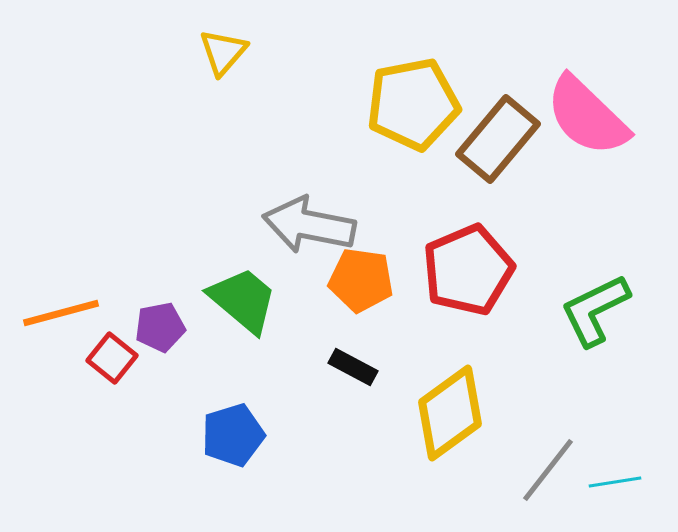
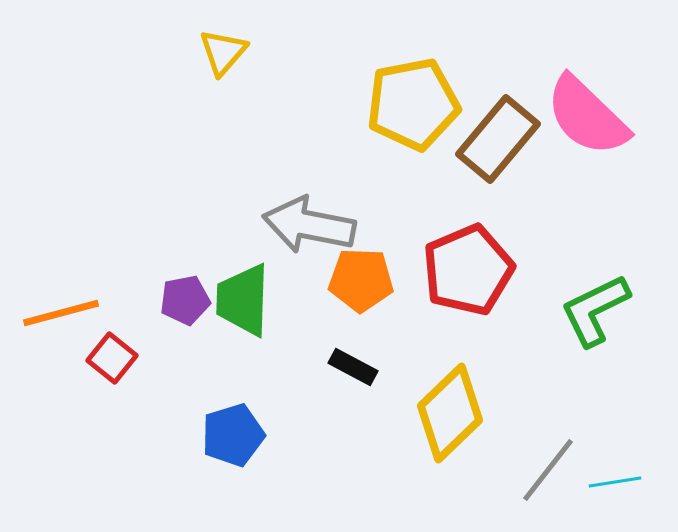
orange pentagon: rotated 6 degrees counterclockwise
green trapezoid: rotated 128 degrees counterclockwise
purple pentagon: moved 25 px right, 27 px up
yellow diamond: rotated 8 degrees counterclockwise
